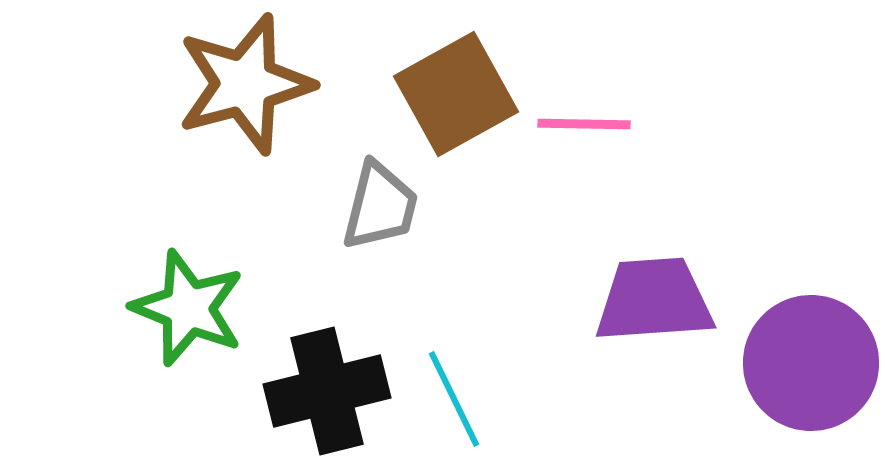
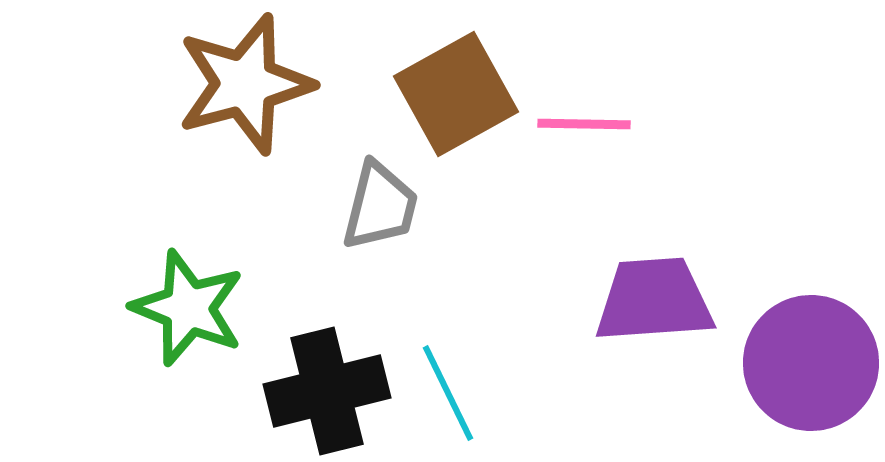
cyan line: moved 6 px left, 6 px up
